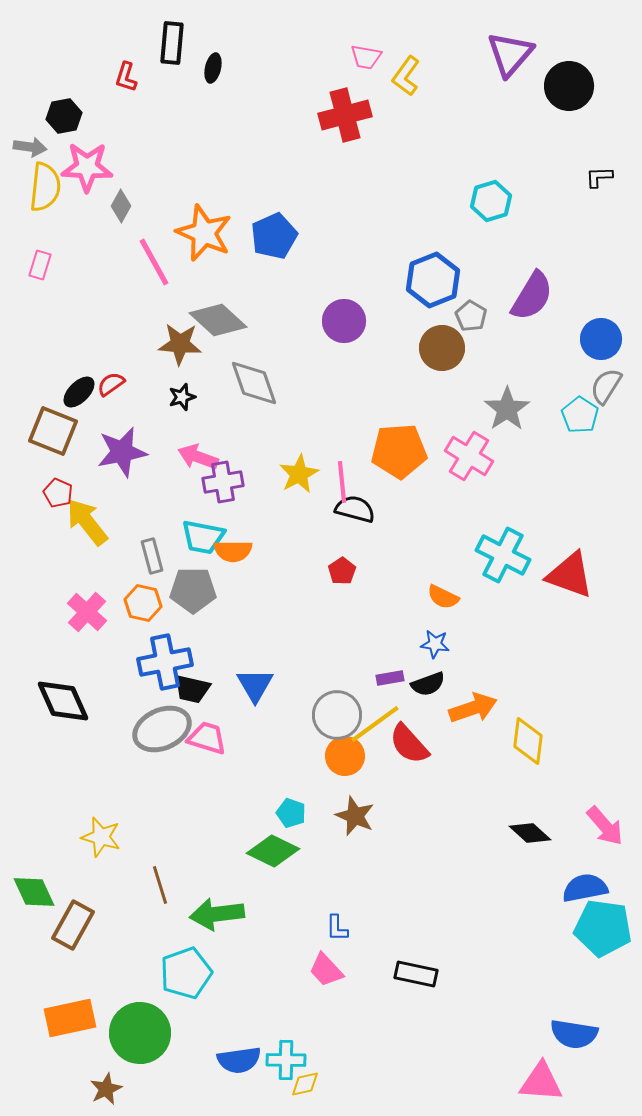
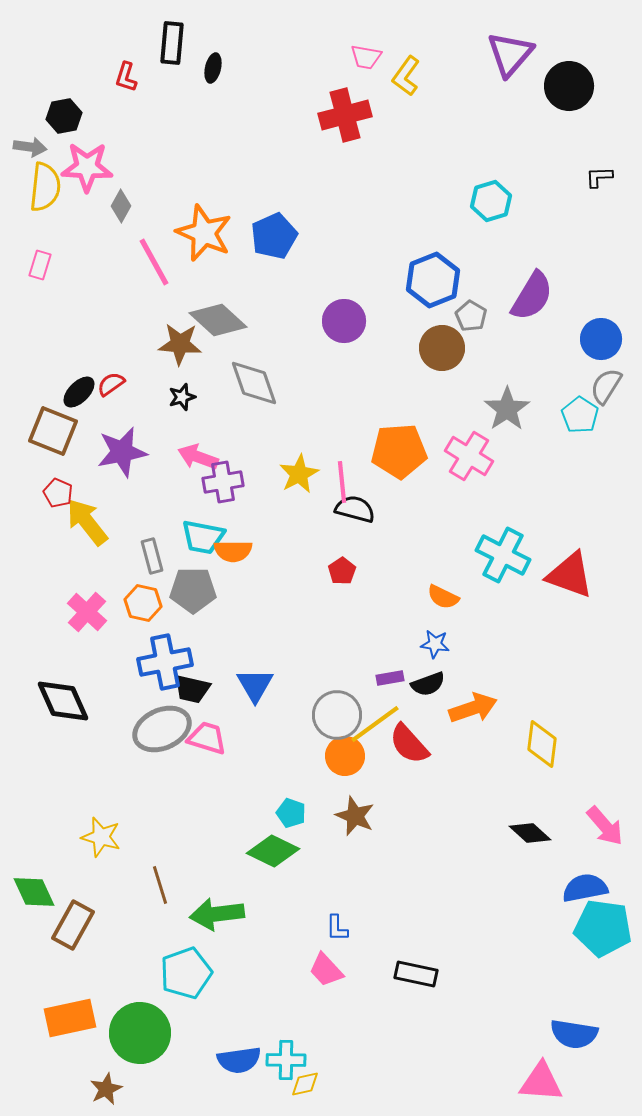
yellow diamond at (528, 741): moved 14 px right, 3 px down
